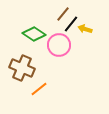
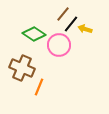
orange line: moved 2 px up; rotated 30 degrees counterclockwise
